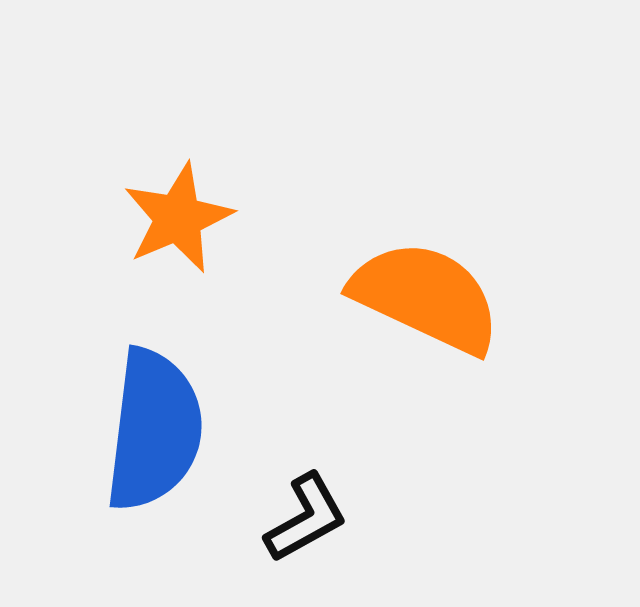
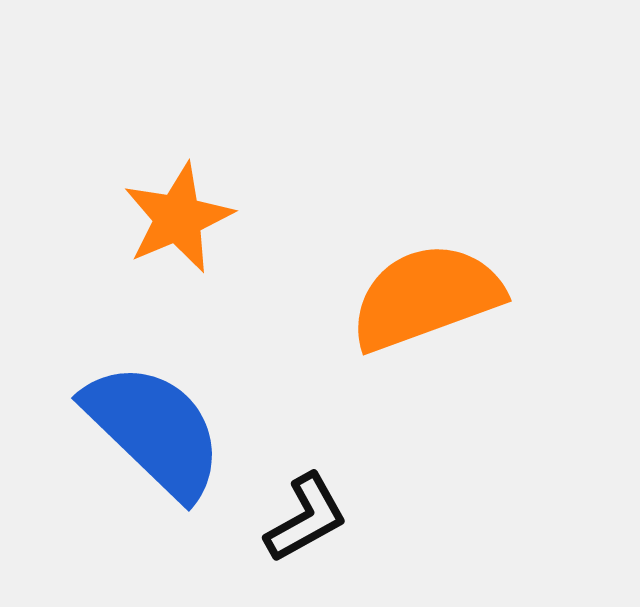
orange semicircle: rotated 45 degrees counterclockwise
blue semicircle: rotated 53 degrees counterclockwise
